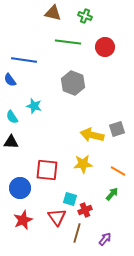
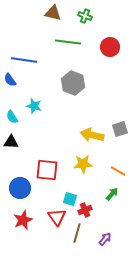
red circle: moved 5 px right
gray square: moved 3 px right
